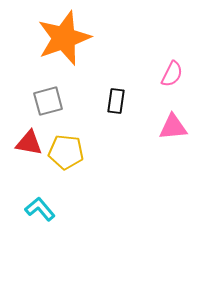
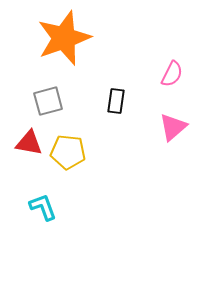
pink triangle: rotated 36 degrees counterclockwise
yellow pentagon: moved 2 px right
cyan L-shape: moved 3 px right, 2 px up; rotated 20 degrees clockwise
